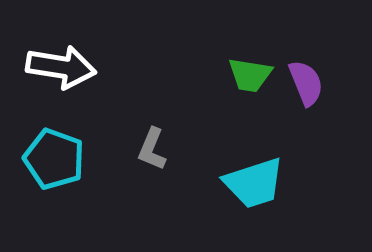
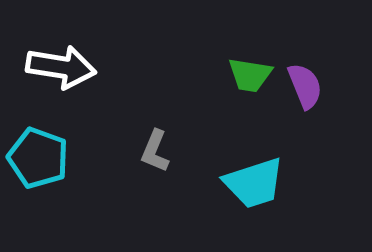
purple semicircle: moved 1 px left, 3 px down
gray L-shape: moved 3 px right, 2 px down
cyan pentagon: moved 16 px left, 1 px up
